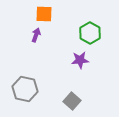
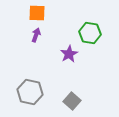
orange square: moved 7 px left, 1 px up
green hexagon: rotated 20 degrees counterclockwise
purple star: moved 11 px left, 6 px up; rotated 24 degrees counterclockwise
gray hexagon: moved 5 px right, 3 px down
